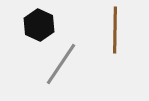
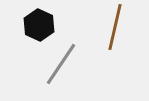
brown line: moved 3 px up; rotated 12 degrees clockwise
